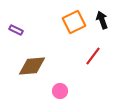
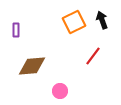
purple rectangle: rotated 64 degrees clockwise
